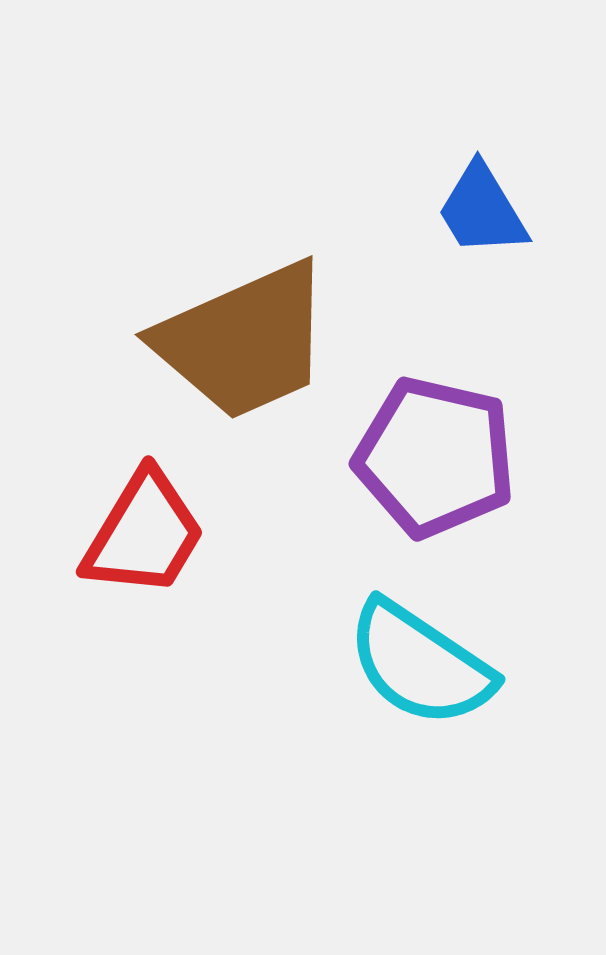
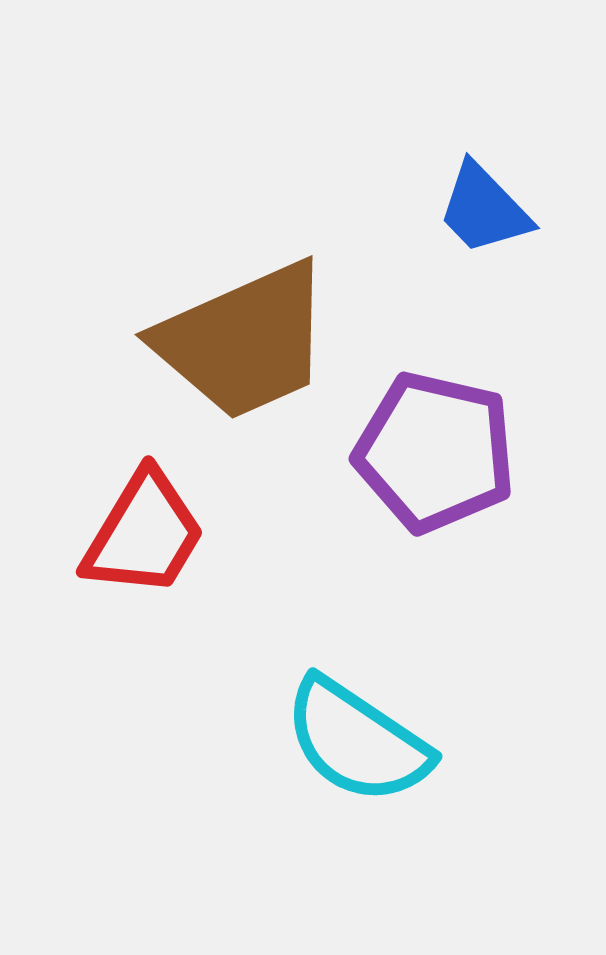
blue trapezoid: moved 2 px right, 1 px up; rotated 13 degrees counterclockwise
purple pentagon: moved 5 px up
cyan semicircle: moved 63 px left, 77 px down
